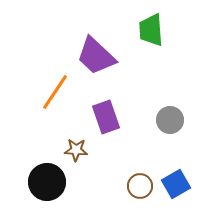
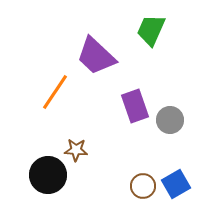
green trapezoid: rotated 28 degrees clockwise
purple rectangle: moved 29 px right, 11 px up
black circle: moved 1 px right, 7 px up
brown circle: moved 3 px right
